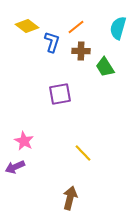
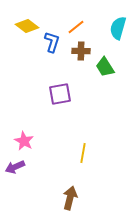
yellow line: rotated 54 degrees clockwise
